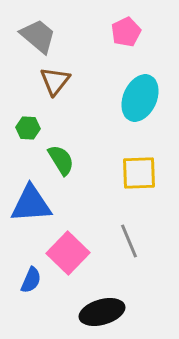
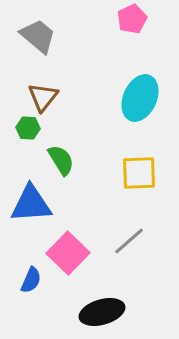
pink pentagon: moved 6 px right, 13 px up
brown triangle: moved 12 px left, 16 px down
gray line: rotated 72 degrees clockwise
